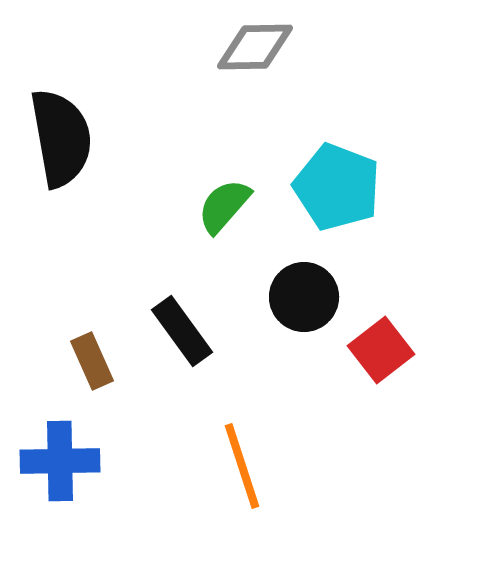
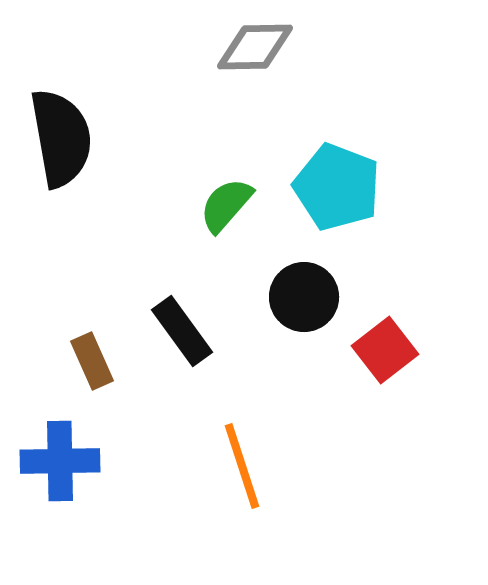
green semicircle: moved 2 px right, 1 px up
red square: moved 4 px right
